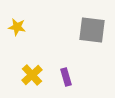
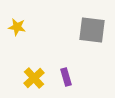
yellow cross: moved 2 px right, 3 px down
